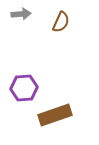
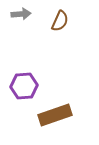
brown semicircle: moved 1 px left, 1 px up
purple hexagon: moved 2 px up
